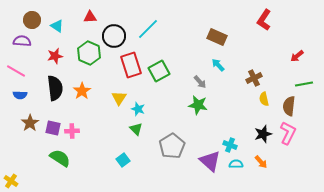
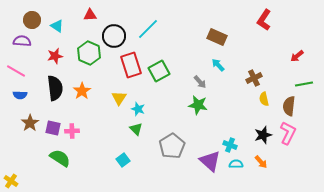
red triangle: moved 2 px up
black star: moved 1 px down
